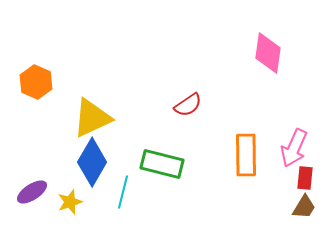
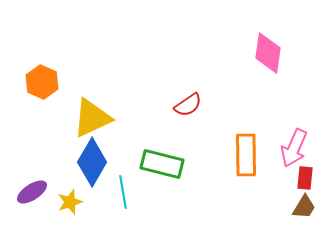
orange hexagon: moved 6 px right
cyan line: rotated 24 degrees counterclockwise
